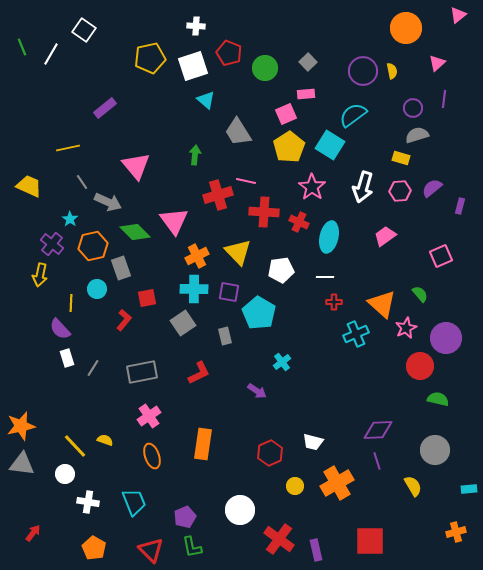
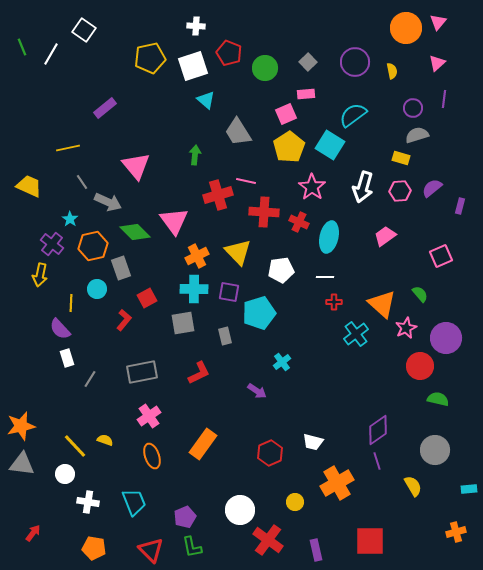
pink triangle at (458, 15): moved 20 px left, 7 px down; rotated 12 degrees counterclockwise
purple circle at (363, 71): moved 8 px left, 9 px up
red square at (147, 298): rotated 18 degrees counterclockwise
cyan pentagon at (259, 313): rotated 24 degrees clockwise
gray square at (183, 323): rotated 25 degrees clockwise
cyan cross at (356, 334): rotated 15 degrees counterclockwise
gray line at (93, 368): moved 3 px left, 11 px down
purple diamond at (378, 430): rotated 32 degrees counterclockwise
orange rectangle at (203, 444): rotated 28 degrees clockwise
yellow circle at (295, 486): moved 16 px down
red cross at (279, 539): moved 11 px left, 1 px down
orange pentagon at (94, 548): rotated 20 degrees counterclockwise
